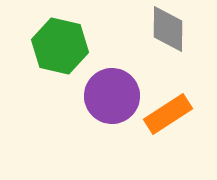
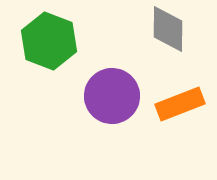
green hexagon: moved 11 px left, 5 px up; rotated 8 degrees clockwise
orange rectangle: moved 12 px right, 10 px up; rotated 12 degrees clockwise
